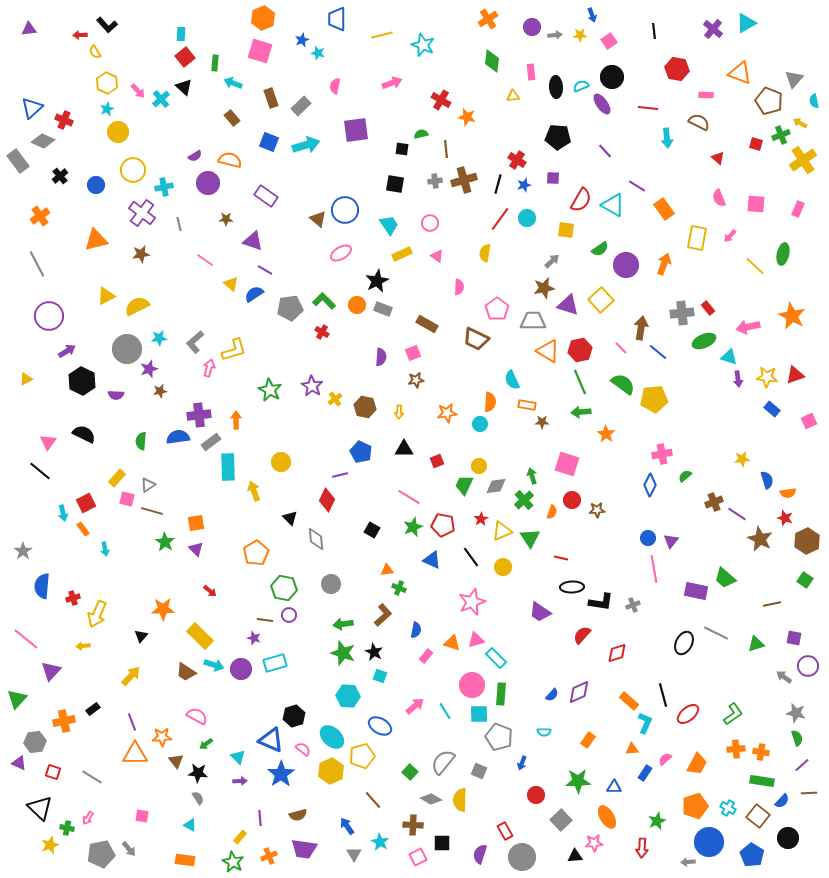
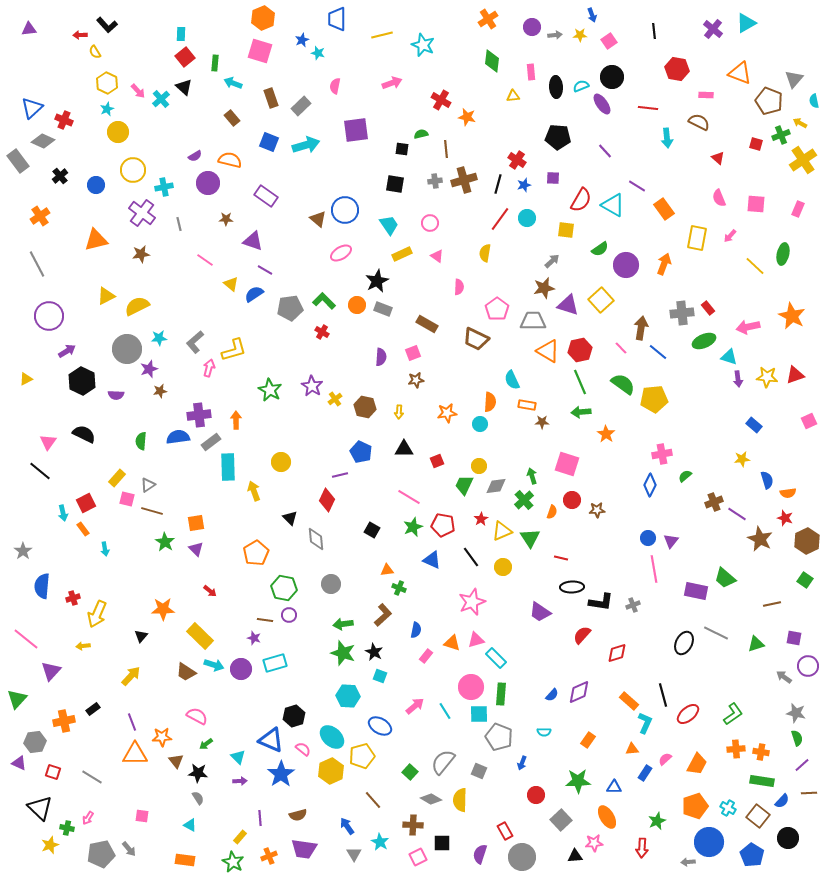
blue rectangle at (772, 409): moved 18 px left, 16 px down
pink circle at (472, 685): moved 1 px left, 2 px down
